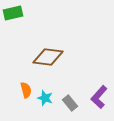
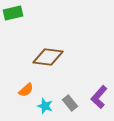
orange semicircle: rotated 63 degrees clockwise
cyan star: moved 8 px down
